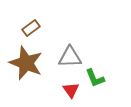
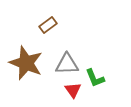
brown rectangle: moved 17 px right, 3 px up
gray triangle: moved 3 px left, 7 px down
red triangle: moved 2 px right
